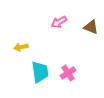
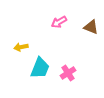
cyan trapezoid: moved 4 px up; rotated 30 degrees clockwise
